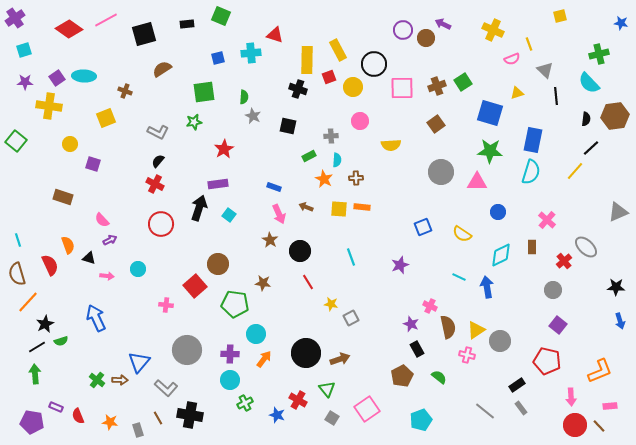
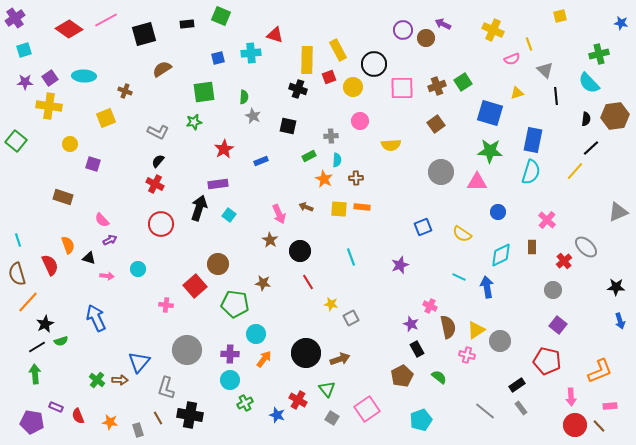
purple square at (57, 78): moved 7 px left
blue rectangle at (274, 187): moved 13 px left, 26 px up; rotated 40 degrees counterclockwise
gray L-shape at (166, 388): rotated 65 degrees clockwise
